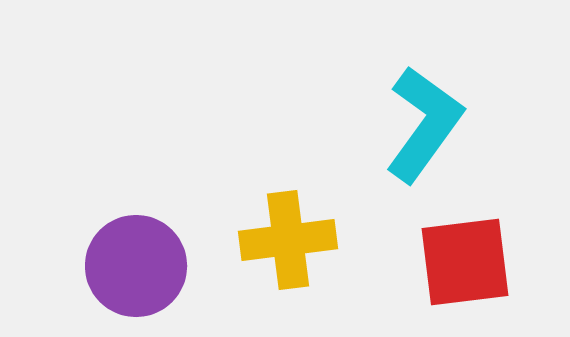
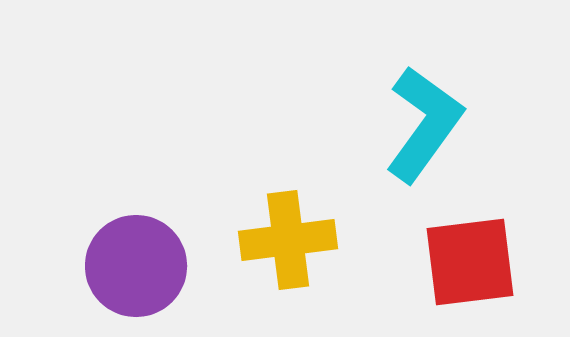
red square: moved 5 px right
